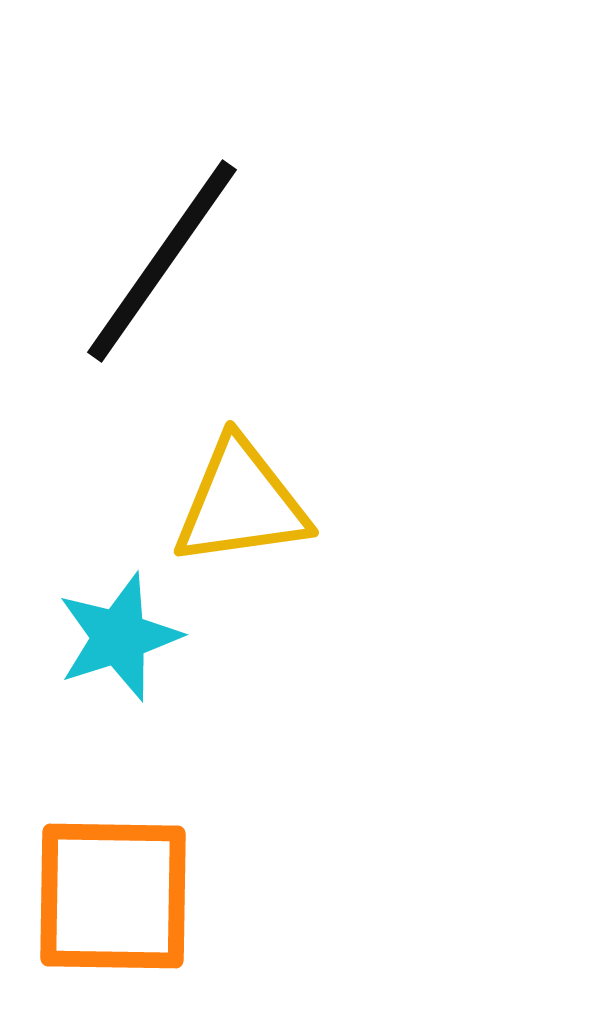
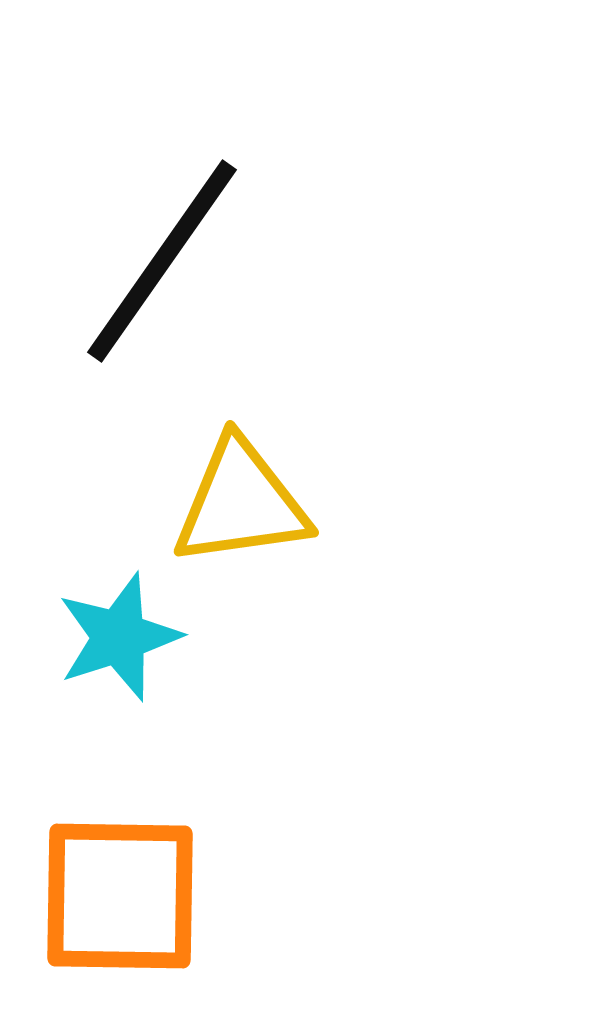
orange square: moved 7 px right
